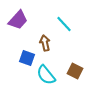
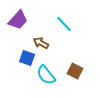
brown arrow: moved 4 px left; rotated 49 degrees counterclockwise
